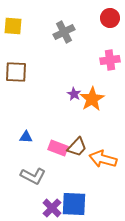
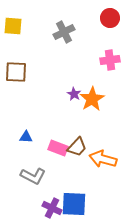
purple cross: rotated 18 degrees counterclockwise
